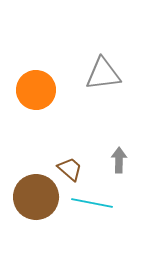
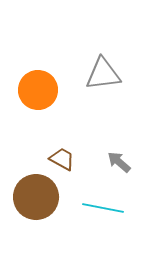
orange circle: moved 2 px right
gray arrow: moved 2 px down; rotated 50 degrees counterclockwise
brown trapezoid: moved 8 px left, 10 px up; rotated 12 degrees counterclockwise
cyan line: moved 11 px right, 5 px down
